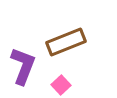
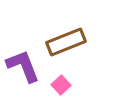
purple L-shape: rotated 42 degrees counterclockwise
